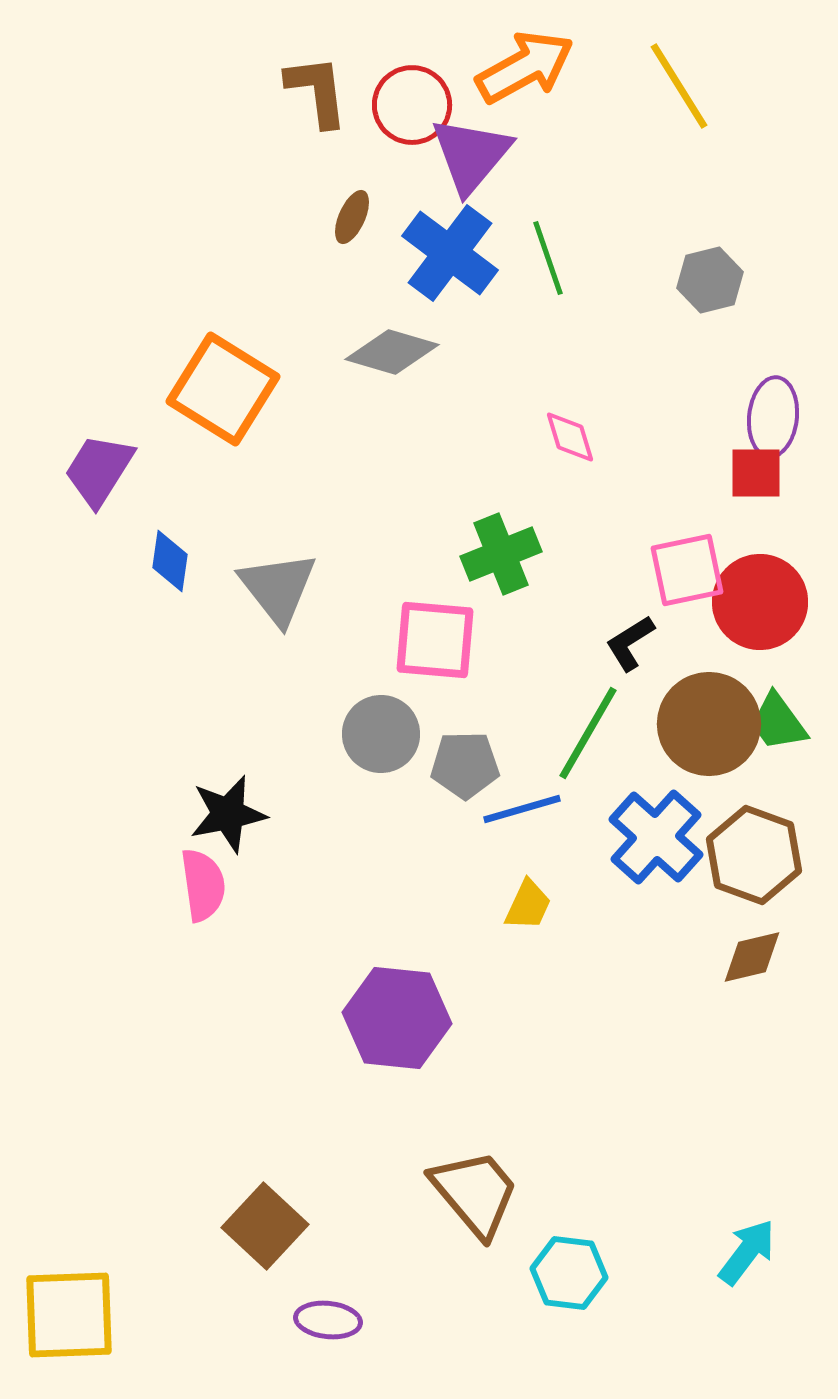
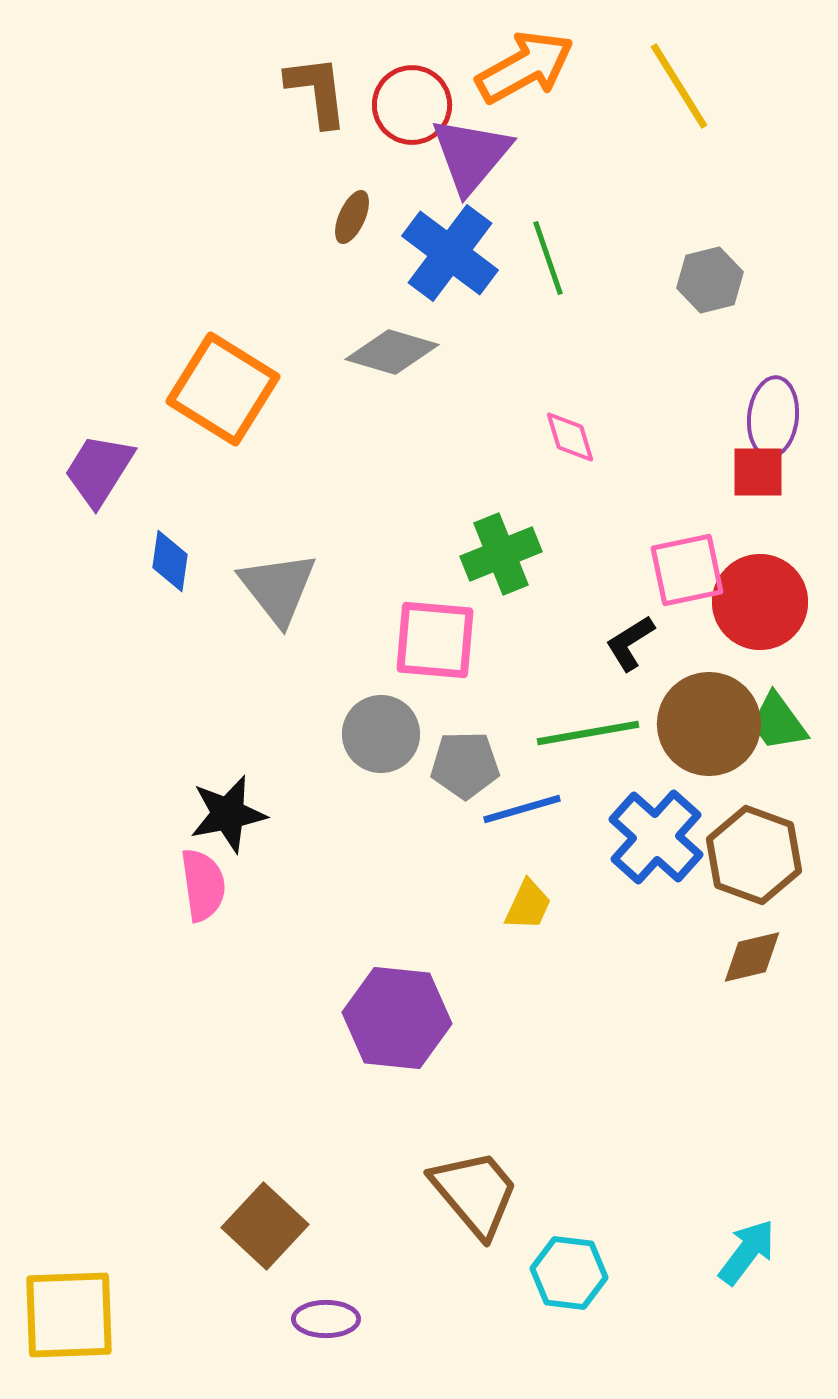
red square at (756, 473): moved 2 px right, 1 px up
green line at (588, 733): rotated 50 degrees clockwise
purple ellipse at (328, 1320): moved 2 px left, 1 px up; rotated 6 degrees counterclockwise
